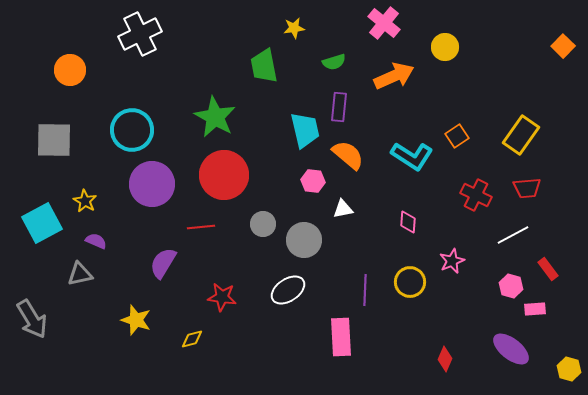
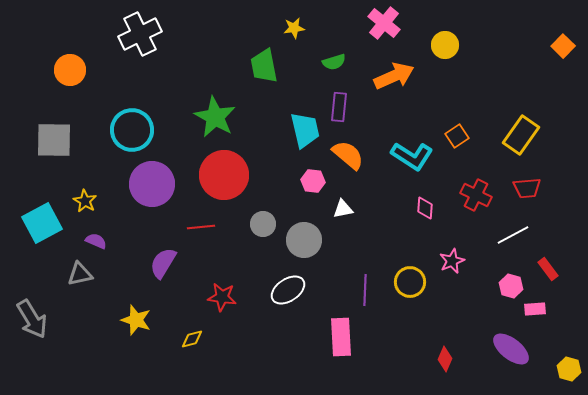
yellow circle at (445, 47): moved 2 px up
pink diamond at (408, 222): moved 17 px right, 14 px up
